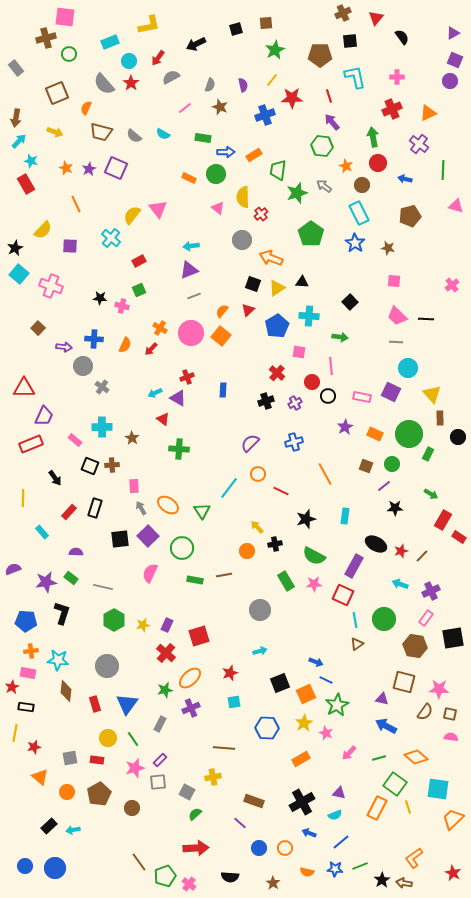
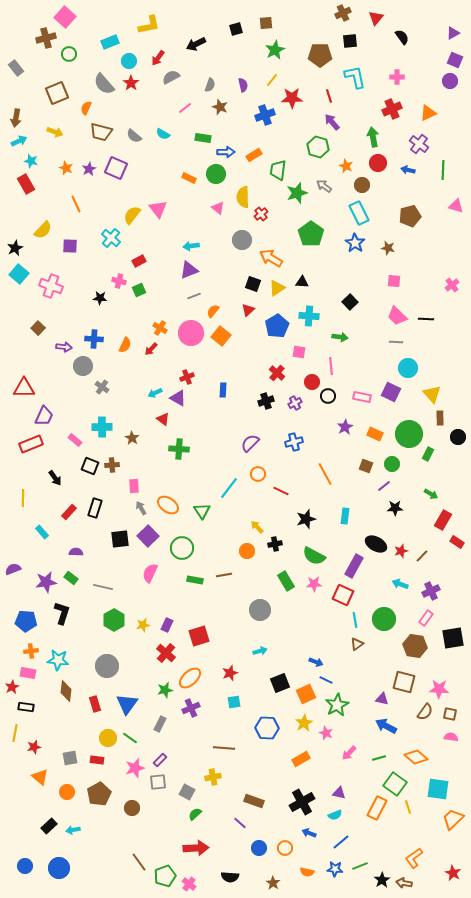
pink square at (65, 17): rotated 35 degrees clockwise
cyan arrow at (19, 141): rotated 21 degrees clockwise
green hexagon at (322, 146): moved 4 px left, 1 px down; rotated 10 degrees clockwise
blue arrow at (405, 179): moved 3 px right, 9 px up
orange arrow at (271, 258): rotated 10 degrees clockwise
pink cross at (122, 306): moved 3 px left, 25 px up
orange semicircle at (222, 311): moved 9 px left
red rectangle at (459, 537): moved 2 px left, 5 px down
green line at (133, 739): moved 3 px left, 1 px up; rotated 21 degrees counterclockwise
blue circle at (55, 868): moved 4 px right
